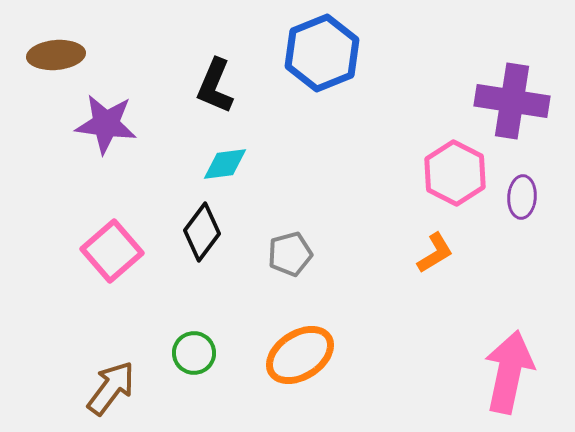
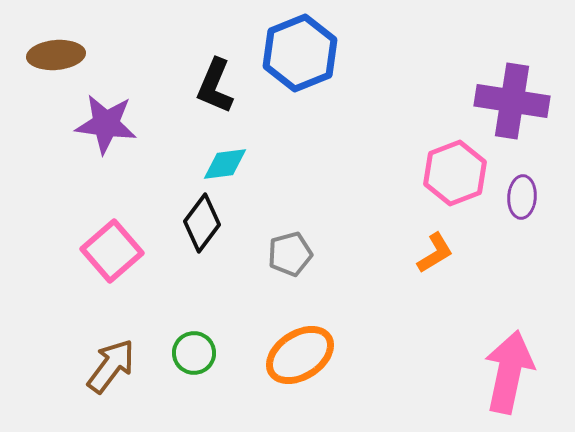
blue hexagon: moved 22 px left
pink hexagon: rotated 12 degrees clockwise
black diamond: moved 9 px up
brown arrow: moved 22 px up
